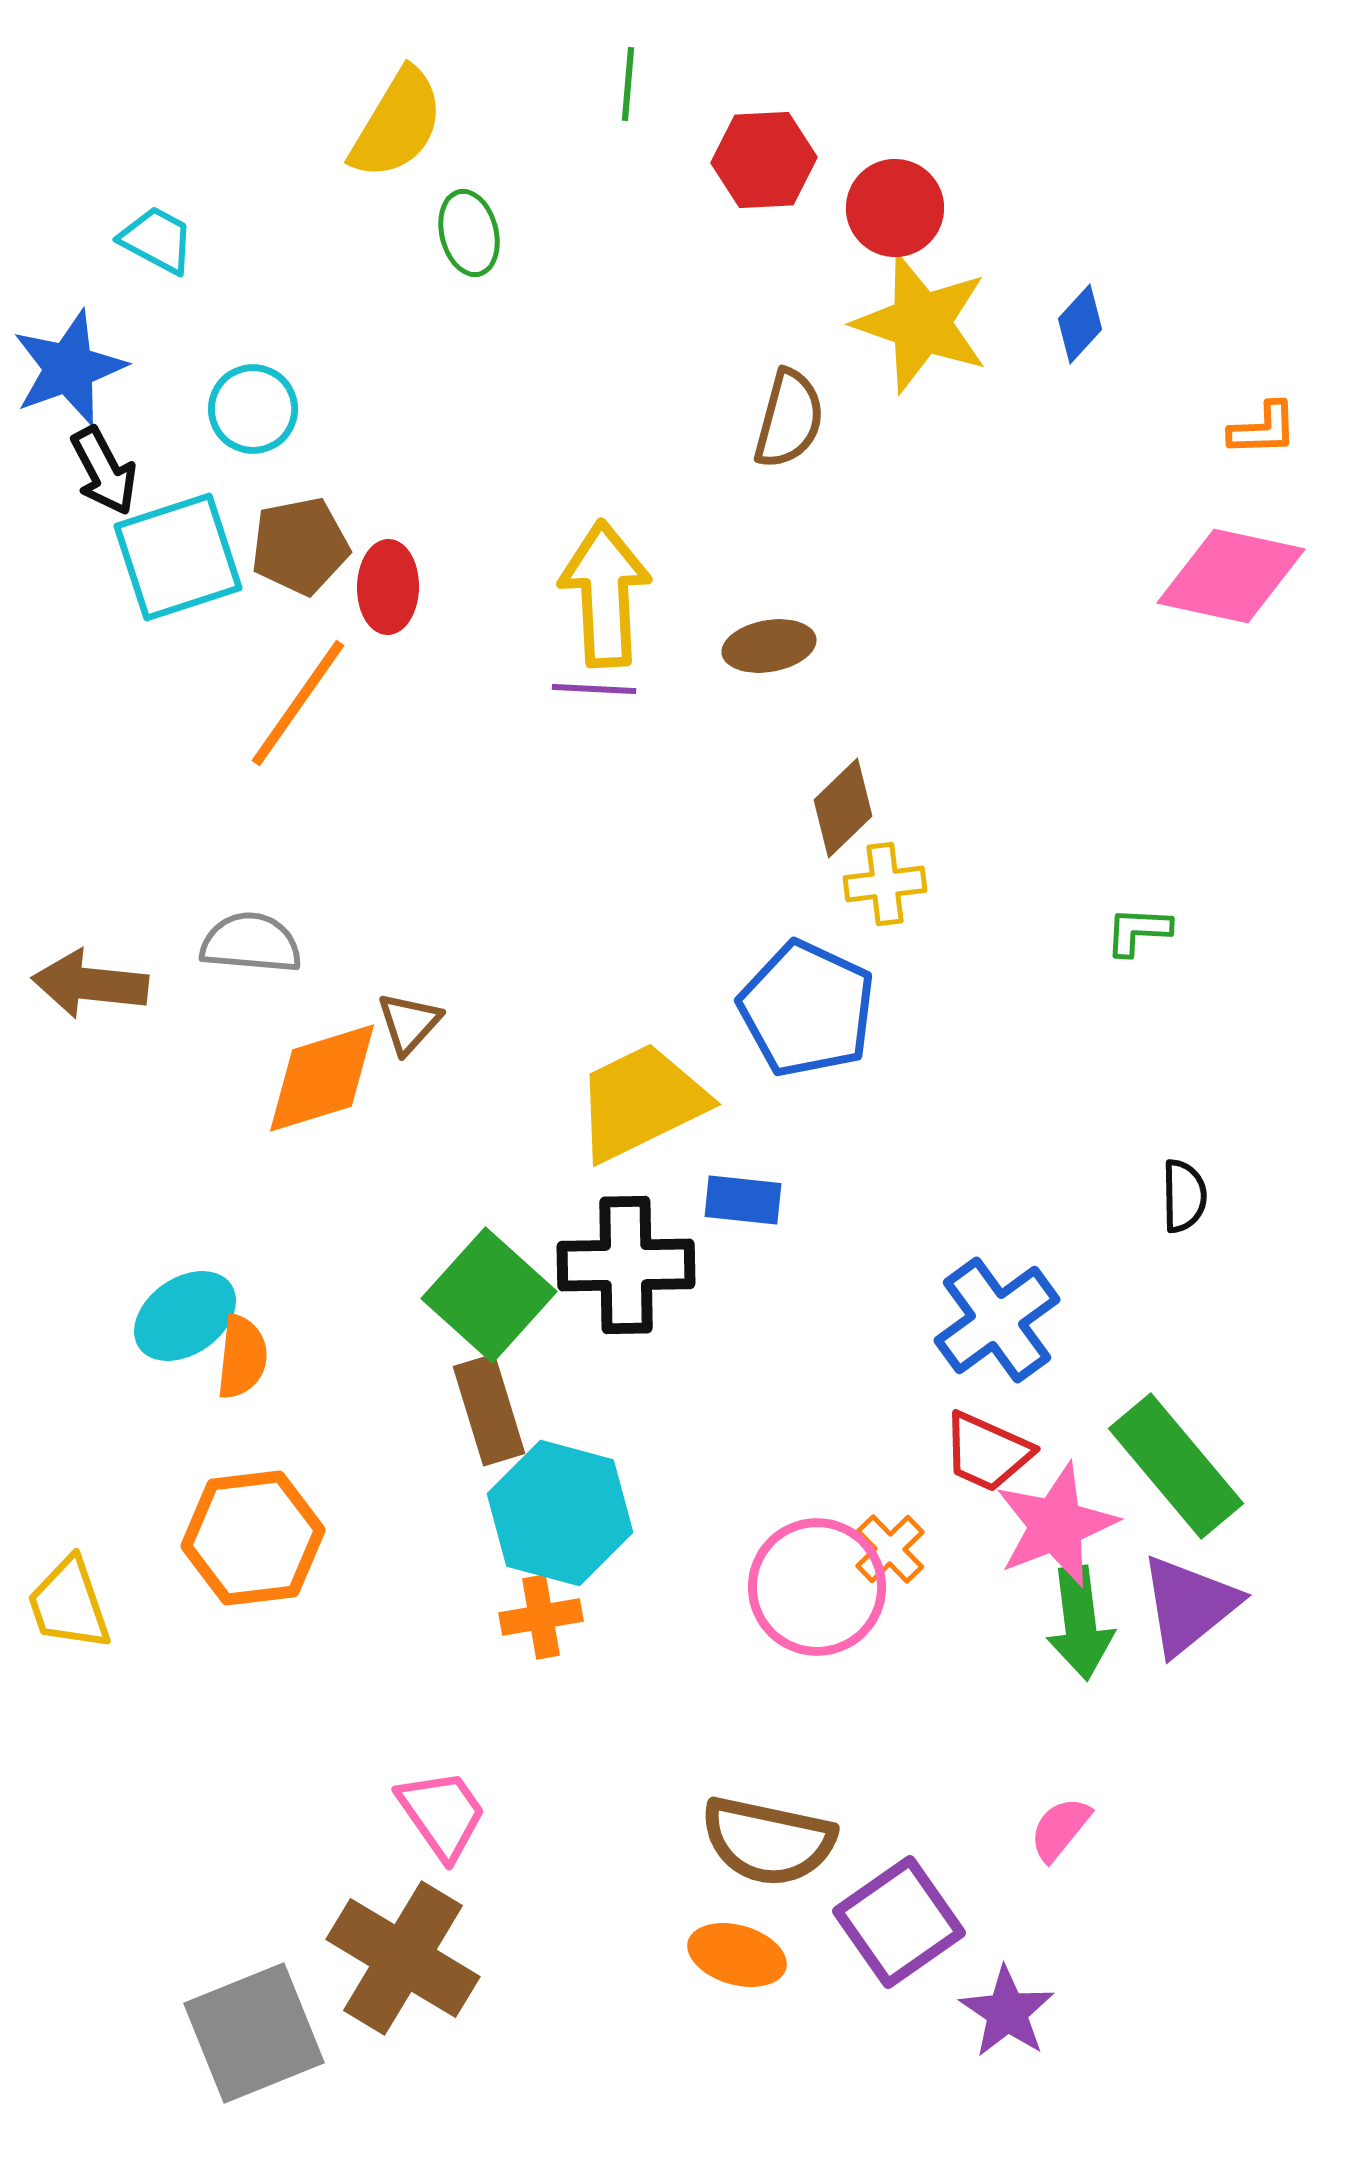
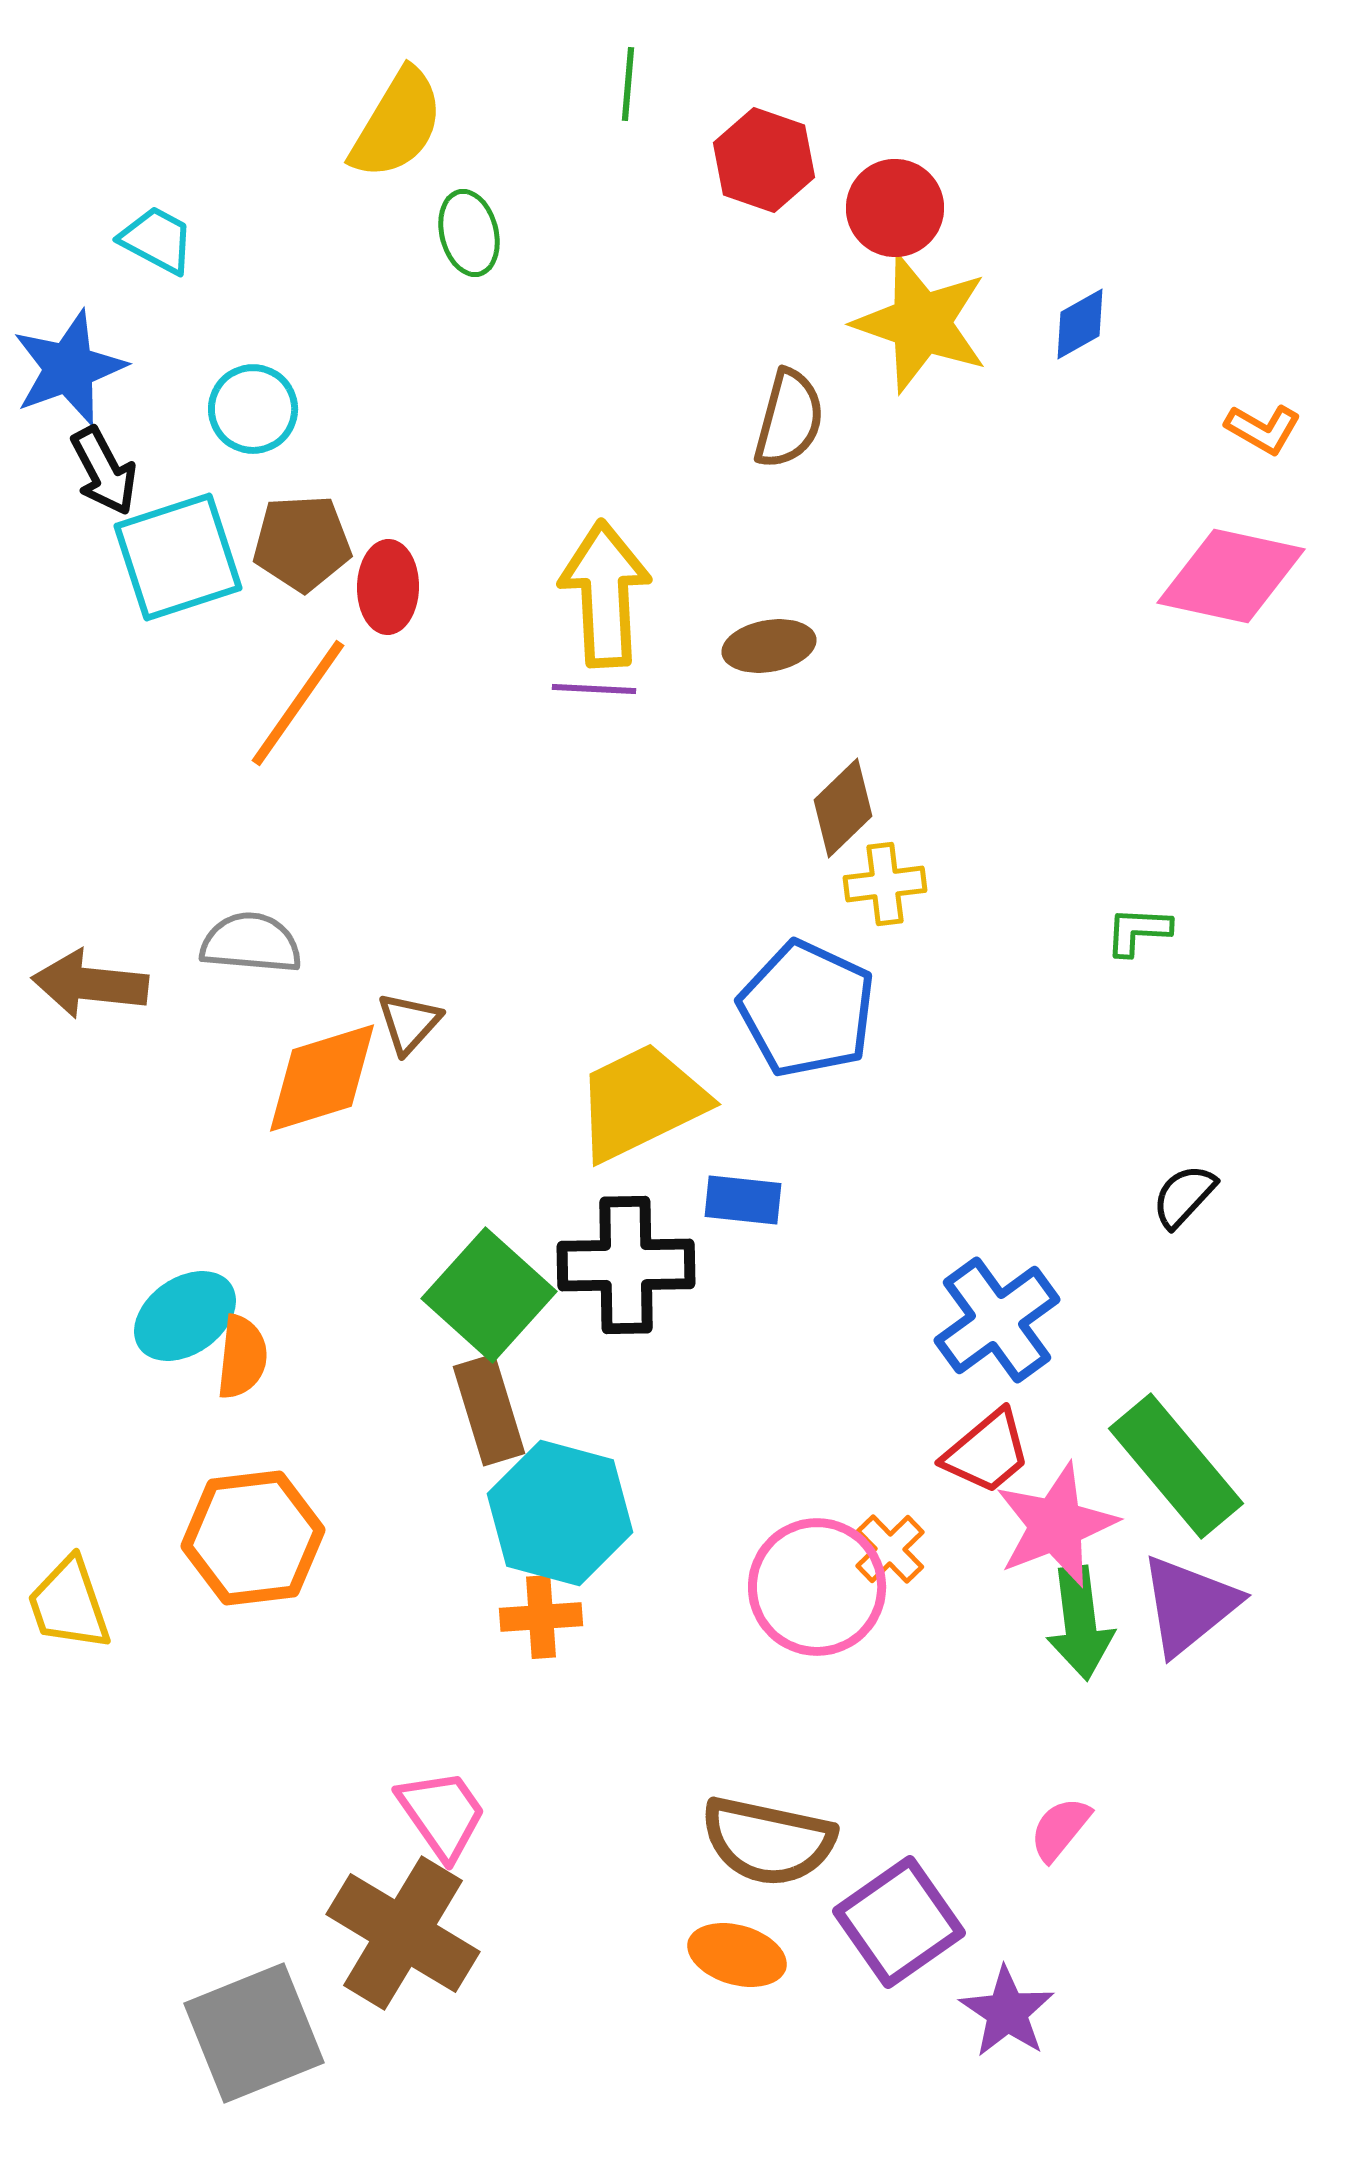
red hexagon at (764, 160): rotated 22 degrees clockwise
blue diamond at (1080, 324): rotated 18 degrees clockwise
orange L-shape at (1263, 429): rotated 32 degrees clockwise
brown pentagon at (300, 546): moved 2 px right, 3 px up; rotated 8 degrees clockwise
black semicircle at (1184, 1196): rotated 136 degrees counterclockwise
red trapezoid at (987, 1452): rotated 64 degrees counterclockwise
orange cross at (541, 1617): rotated 6 degrees clockwise
brown cross at (403, 1958): moved 25 px up
